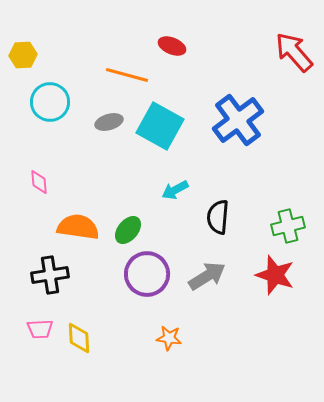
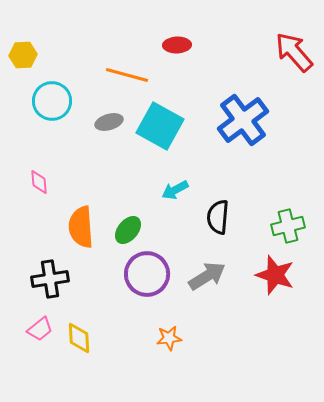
red ellipse: moved 5 px right, 1 px up; rotated 24 degrees counterclockwise
cyan circle: moved 2 px right, 1 px up
blue cross: moved 5 px right
orange semicircle: moved 3 px right; rotated 102 degrees counterclockwise
black cross: moved 4 px down
pink trapezoid: rotated 36 degrees counterclockwise
orange star: rotated 15 degrees counterclockwise
